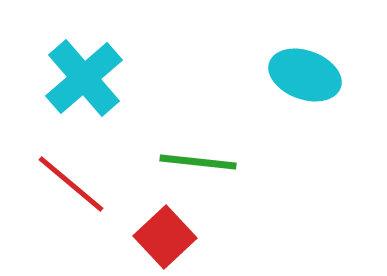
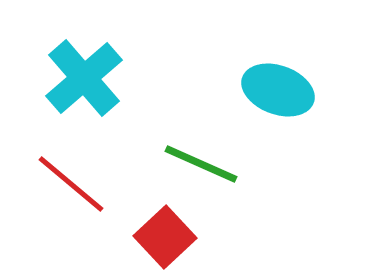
cyan ellipse: moved 27 px left, 15 px down
green line: moved 3 px right, 2 px down; rotated 18 degrees clockwise
